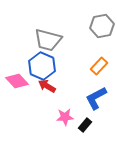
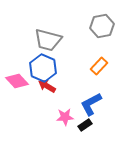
blue hexagon: moved 1 px right, 2 px down
blue L-shape: moved 5 px left, 6 px down
black rectangle: rotated 16 degrees clockwise
